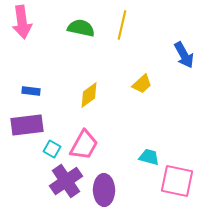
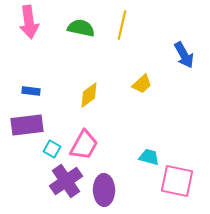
pink arrow: moved 7 px right
